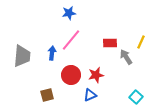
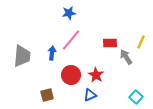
red star: rotated 28 degrees counterclockwise
